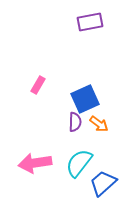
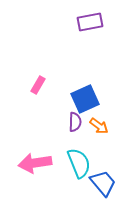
orange arrow: moved 2 px down
cyan semicircle: rotated 120 degrees clockwise
blue trapezoid: rotated 92 degrees clockwise
